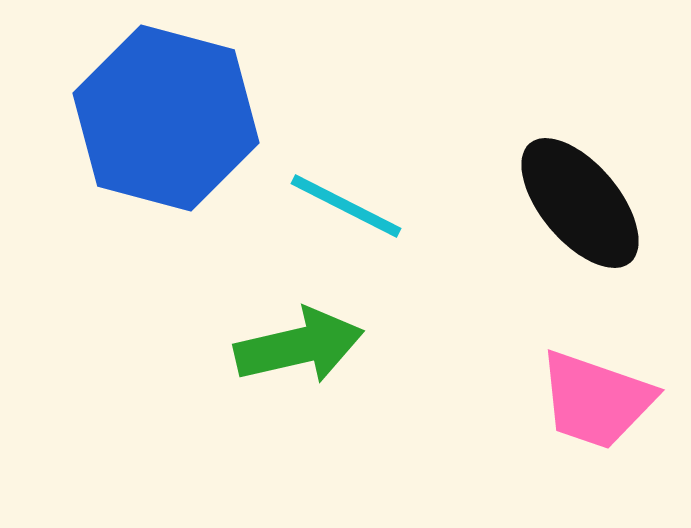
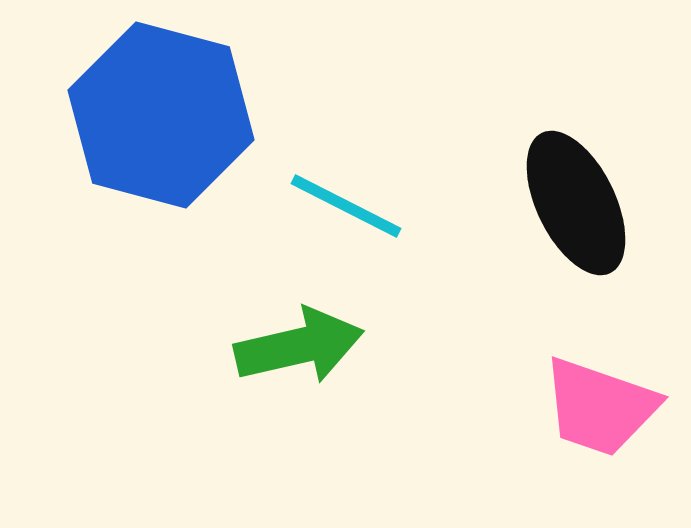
blue hexagon: moved 5 px left, 3 px up
black ellipse: moved 4 px left; rotated 14 degrees clockwise
pink trapezoid: moved 4 px right, 7 px down
